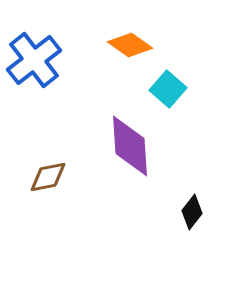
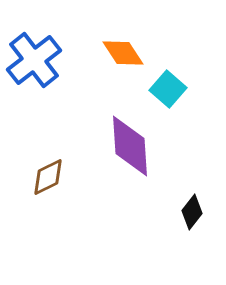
orange diamond: moved 7 px left, 8 px down; rotated 21 degrees clockwise
brown diamond: rotated 15 degrees counterclockwise
